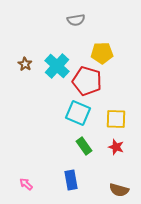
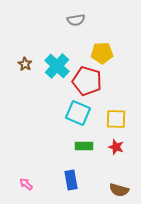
green rectangle: rotated 54 degrees counterclockwise
